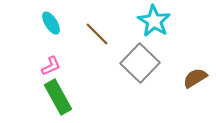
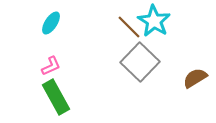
cyan ellipse: rotated 65 degrees clockwise
brown line: moved 32 px right, 7 px up
gray square: moved 1 px up
green rectangle: moved 2 px left
